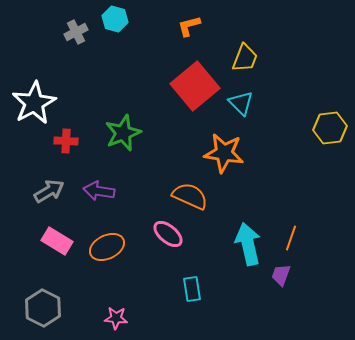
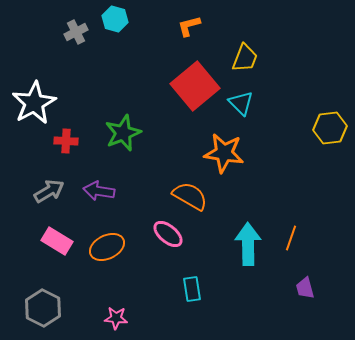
orange semicircle: rotated 6 degrees clockwise
cyan arrow: rotated 12 degrees clockwise
purple trapezoid: moved 24 px right, 13 px down; rotated 35 degrees counterclockwise
